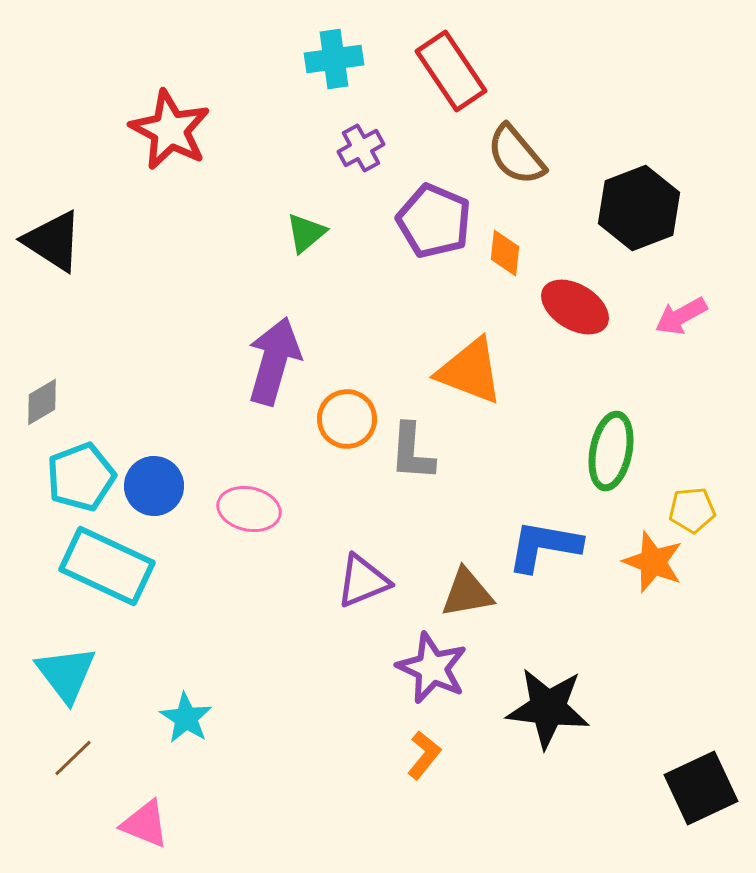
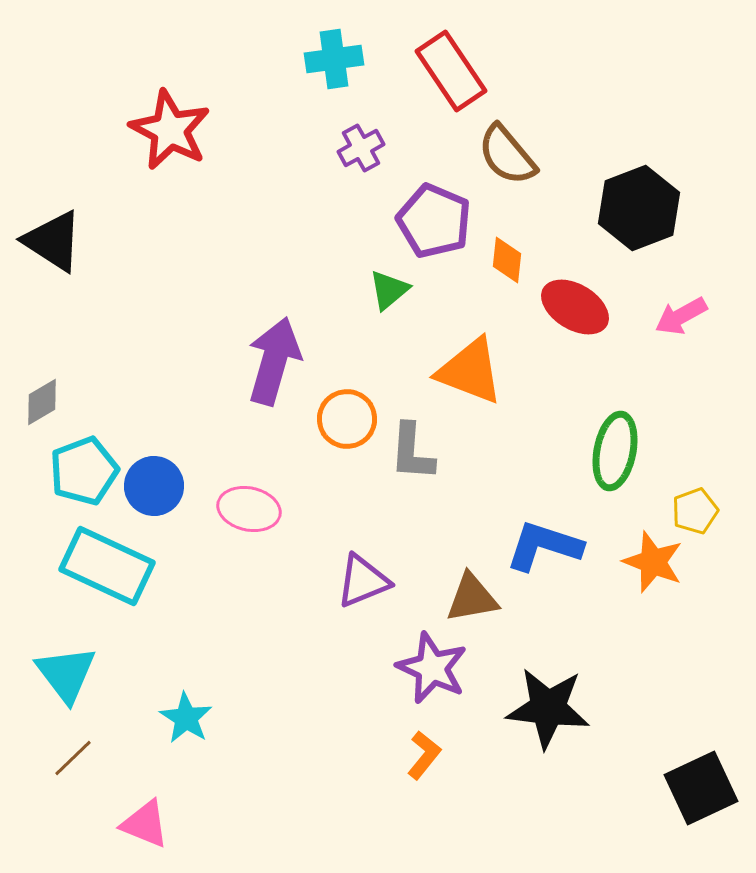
brown semicircle: moved 9 px left
green triangle: moved 83 px right, 57 px down
orange diamond: moved 2 px right, 7 px down
green ellipse: moved 4 px right
cyan pentagon: moved 3 px right, 6 px up
yellow pentagon: moved 3 px right, 1 px down; rotated 15 degrees counterclockwise
blue L-shape: rotated 8 degrees clockwise
brown triangle: moved 5 px right, 5 px down
